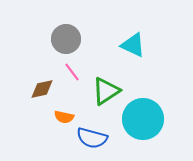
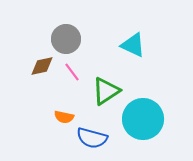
brown diamond: moved 23 px up
